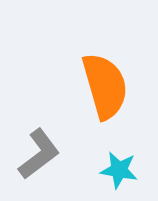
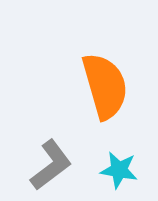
gray L-shape: moved 12 px right, 11 px down
